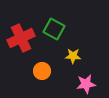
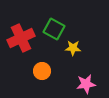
yellow star: moved 8 px up
